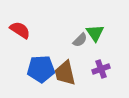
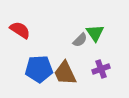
blue pentagon: moved 2 px left
brown trapezoid: rotated 12 degrees counterclockwise
